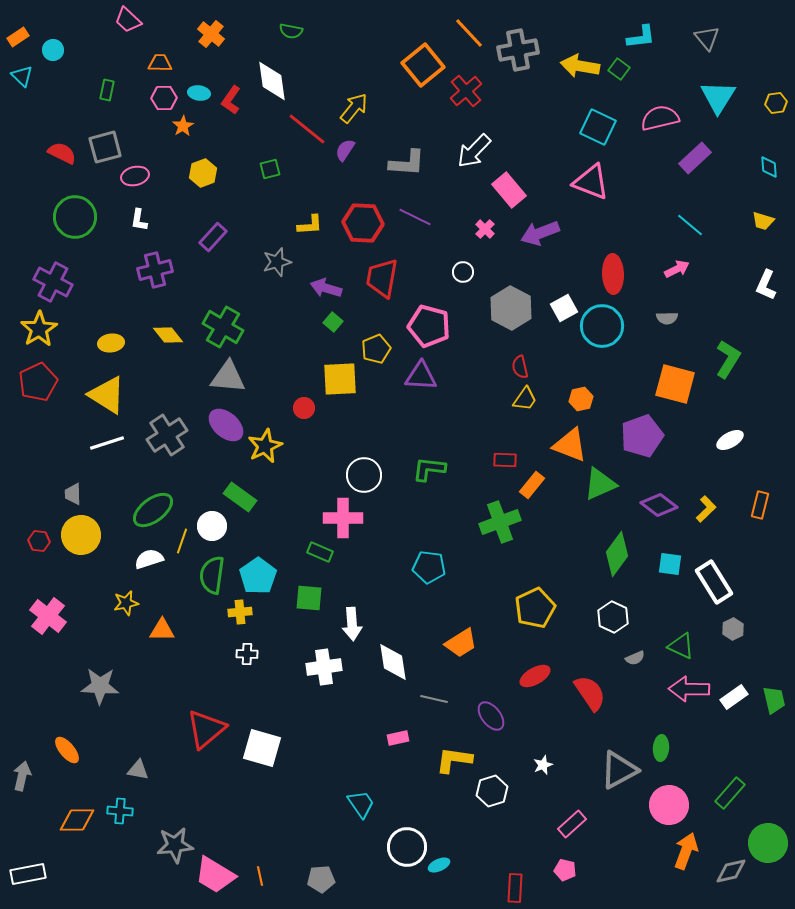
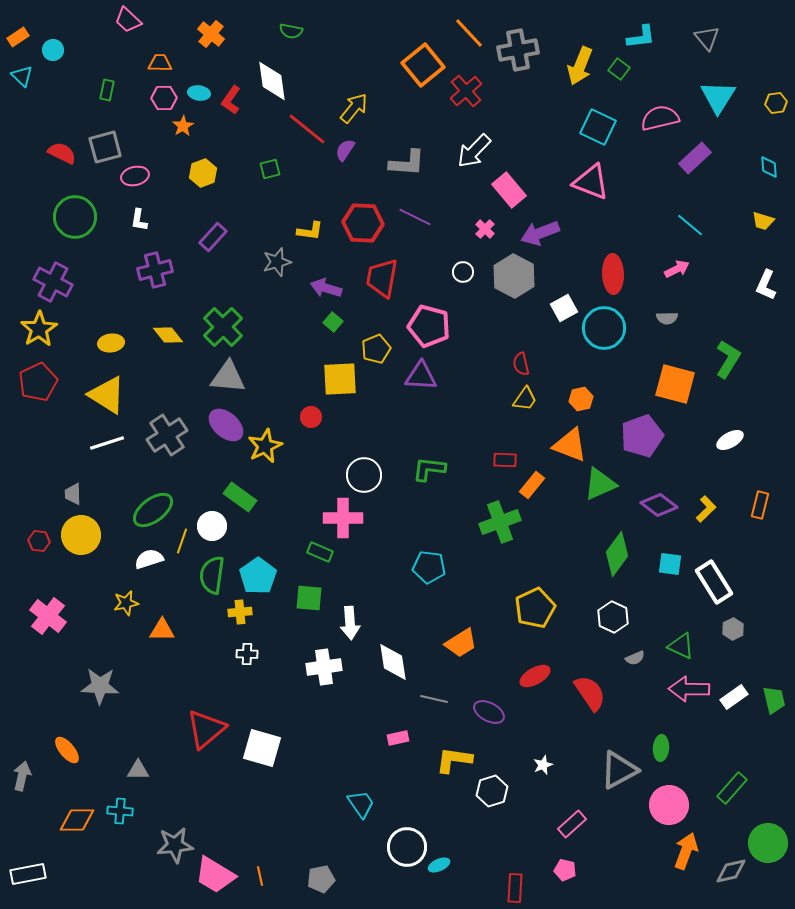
yellow arrow at (580, 66): rotated 78 degrees counterclockwise
yellow L-shape at (310, 225): moved 6 px down; rotated 12 degrees clockwise
gray hexagon at (511, 308): moved 3 px right, 32 px up
cyan circle at (602, 326): moved 2 px right, 2 px down
green cross at (223, 327): rotated 15 degrees clockwise
red semicircle at (520, 367): moved 1 px right, 3 px up
red circle at (304, 408): moved 7 px right, 9 px down
white arrow at (352, 624): moved 2 px left, 1 px up
purple ellipse at (491, 716): moved 2 px left, 4 px up; rotated 24 degrees counterclockwise
gray triangle at (138, 770): rotated 10 degrees counterclockwise
green rectangle at (730, 793): moved 2 px right, 5 px up
gray pentagon at (321, 879): rotated 8 degrees counterclockwise
